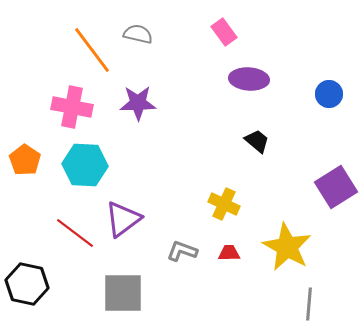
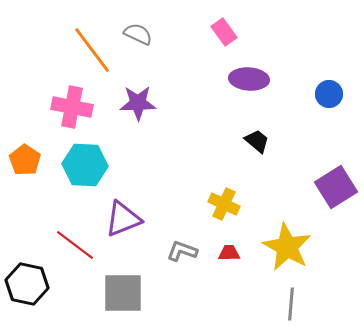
gray semicircle: rotated 12 degrees clockwise
purple triangle: rotated 15 degrees clockwise
red line: moved 12 px down
gray line: moved 18 px left
